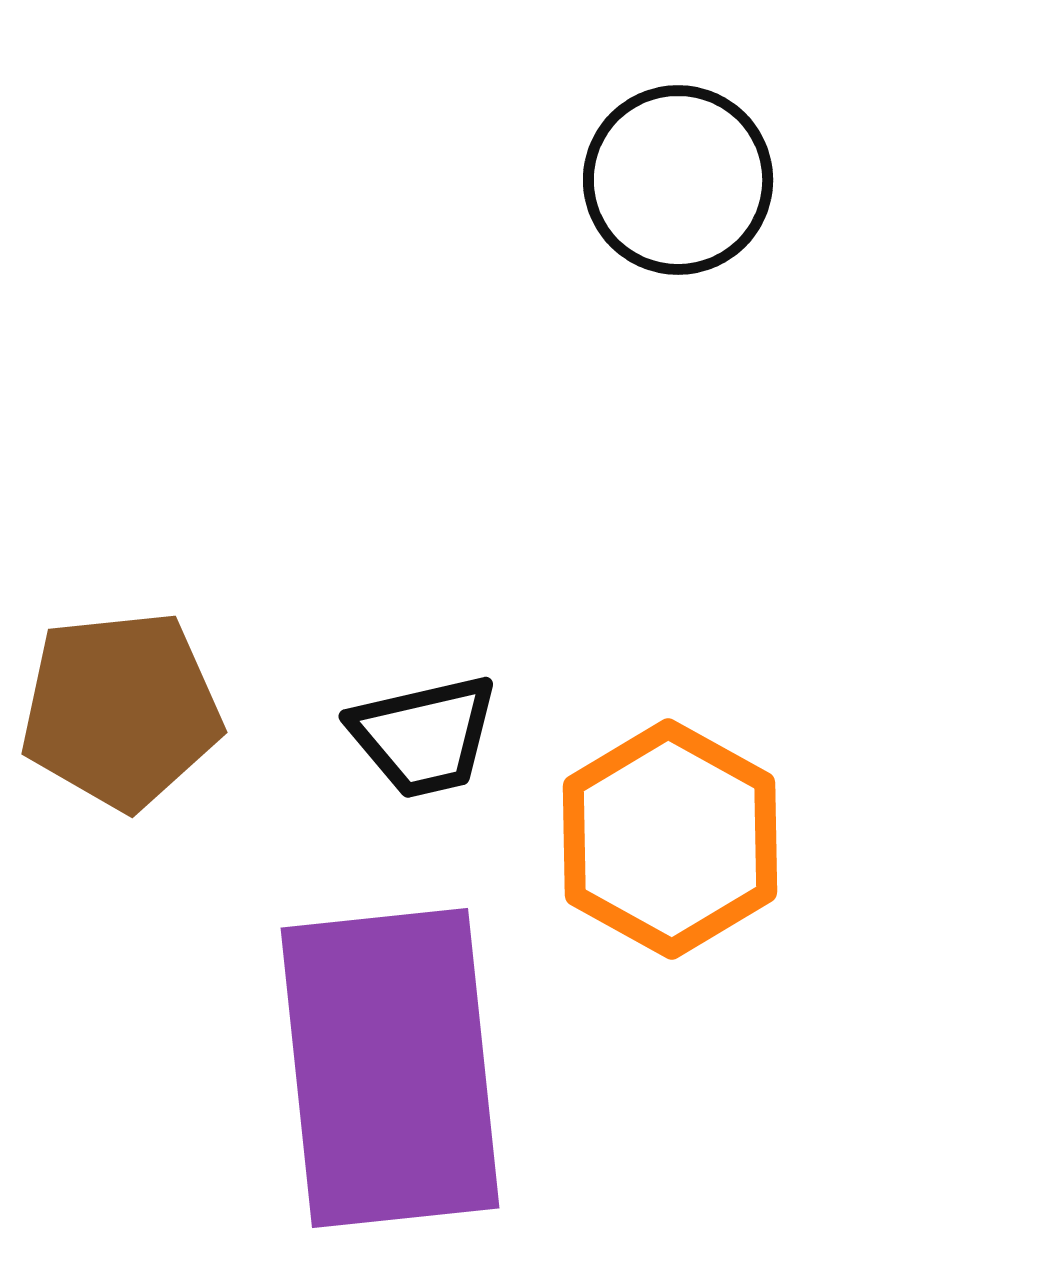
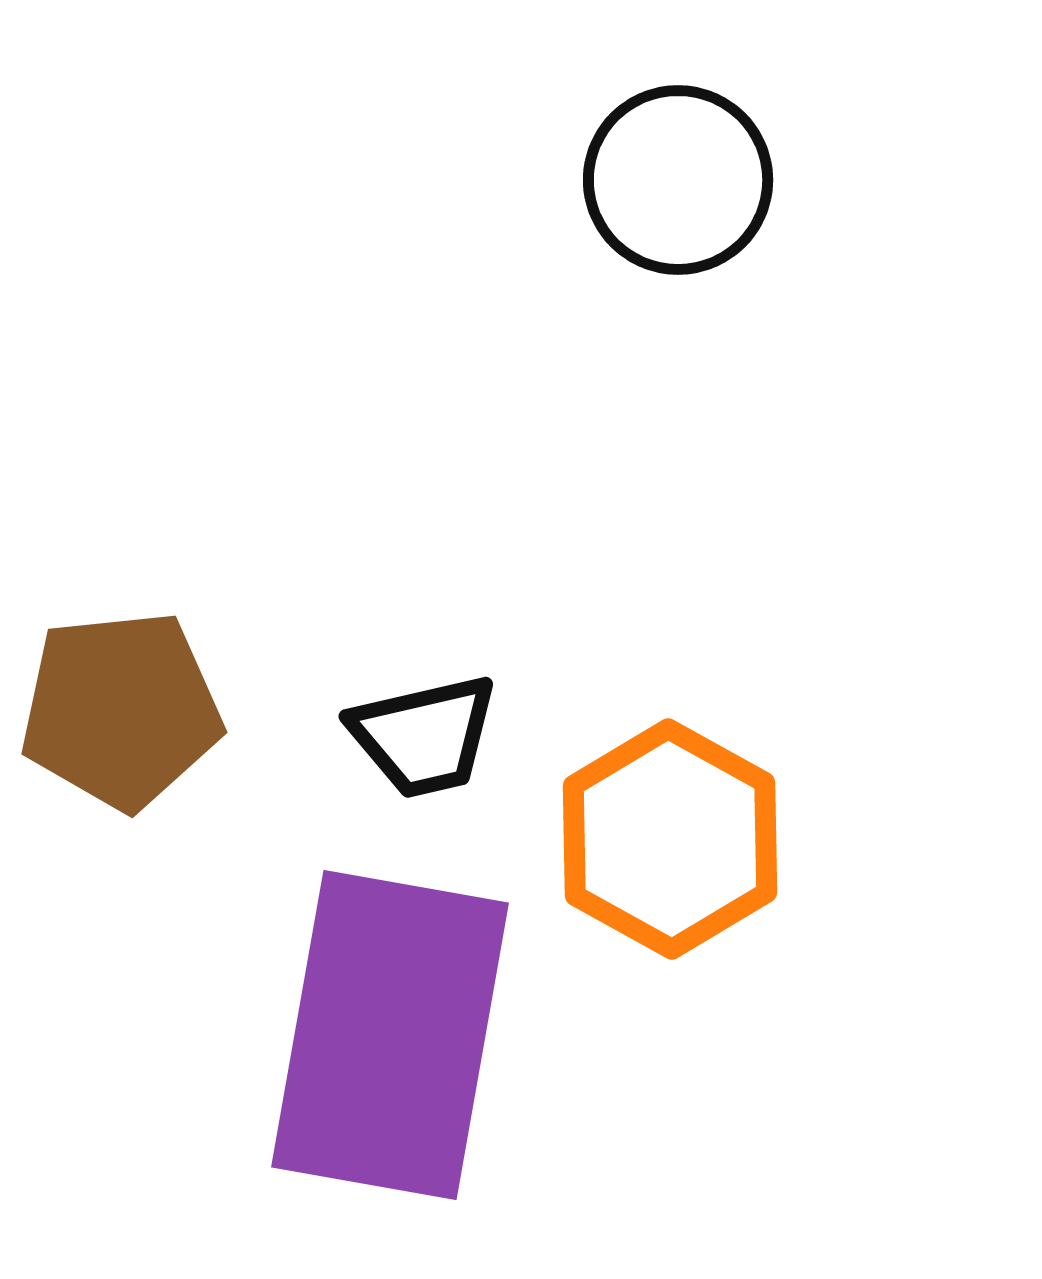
purple rectangle: moved 33 px up; rotated 16 degrees clockwise
